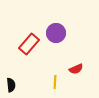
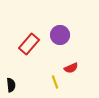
purple circle: moved 4 px right, 2 px down
red semicircle: moved 5 px left, 1 px up
yellow line: rotated 24 degrees counterclockwise
